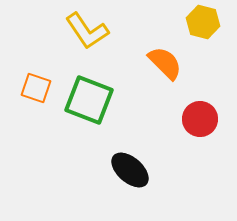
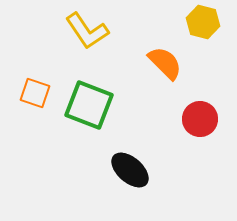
orange square: moved 1 px left, 5 px down
green square: moved 5 px down
